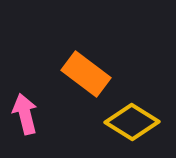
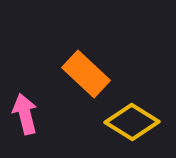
orange rectangle: rotated 6 degrees clockwise
